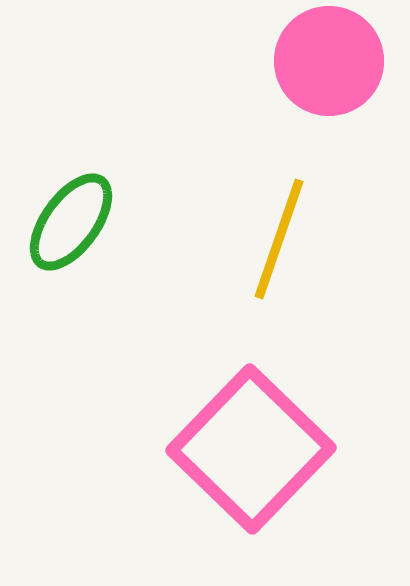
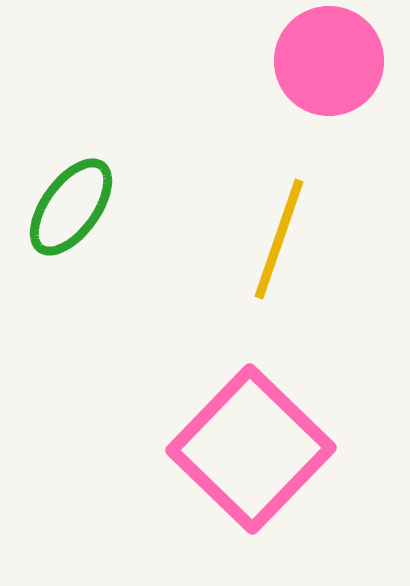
green ellipse: moved 15 px up
